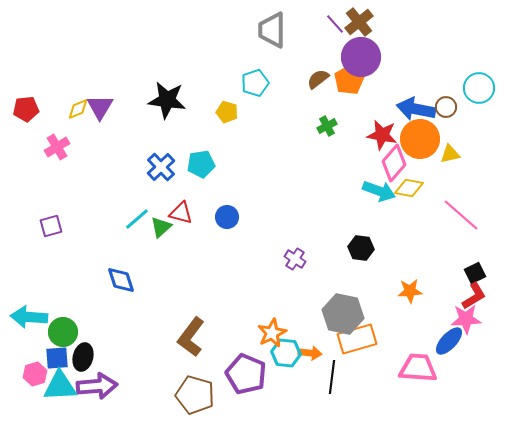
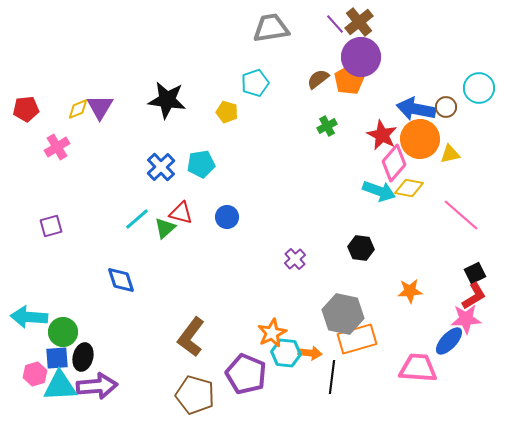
gray trapezoid at (272, 30): moved 1 px left, 2 px up; rotated 81 degrees clockwise
red star at (382, 135): rotated 16 degrees clockwise
green triangle at (161, 227): moved 4 px right, 1 px down
purple cross at (295, 259): rotated 15 degrees clockwise
